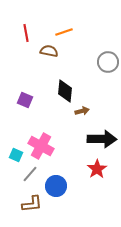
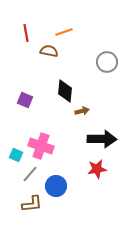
gray circle: moved 1 px left
pink cross: rotated 10 degrees counterclockwise
red star: rotated 24 degrees clockwise
